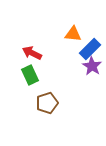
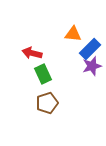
red arrow: rotated 12 degrees counterclockwise
purple star: rotated 24 degrees clockwise
green rectangle: moved 13 px right, 1 px up
